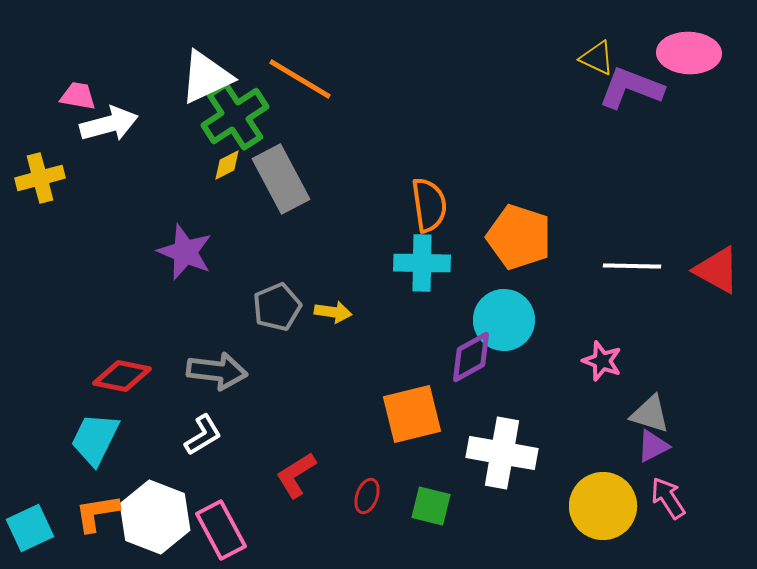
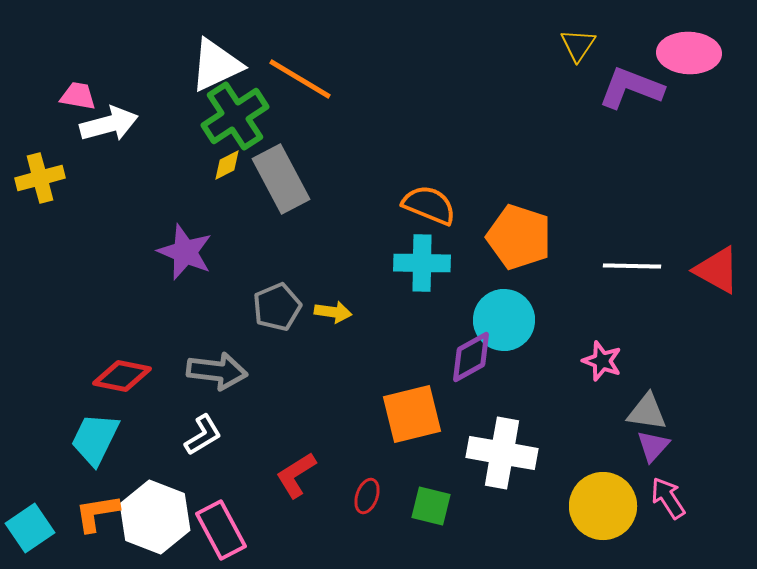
yellow triangle: moved 19 px left, 13 px up; rotated 39 degrees clockwise
white triangle: moved 10 px right, 12 px up
orange semicircle: rotated 60 degrees counterclockwise
gray triangle: moved 3 px left, 2 px up; rotated 9 degrees counterclockwise
purple triangle: rotated 21 degrees counterclockwise
cyan square: rotated 9 degrees counterclockwise
